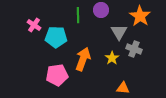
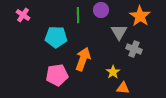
pink cross: moved 11 px left, 10 px up
yellow star: moved 1 px right, 14 px down
